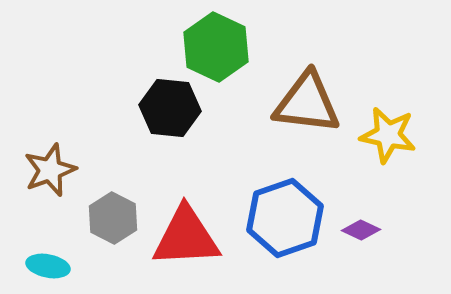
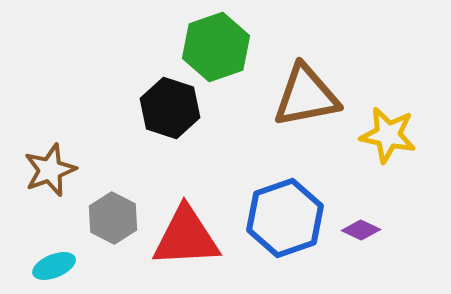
green hexagon: rotated 16 degrees clockwise
brown triangle: moved 1 px left, 7 px up; rotated 18 degrees counterclockwise
black hexagon: rotated 12 degrees clockwise
cyan ellipse: moved 6 px right; rotated 33 degrees counterclockwise
